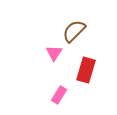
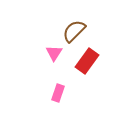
red rectangle: moved 1 px right, 9 px up; rotated 20 degrees clockwise
pink rectangle: moved 1 px left, 2 px up; rotated 12 degrees counterclockwise
